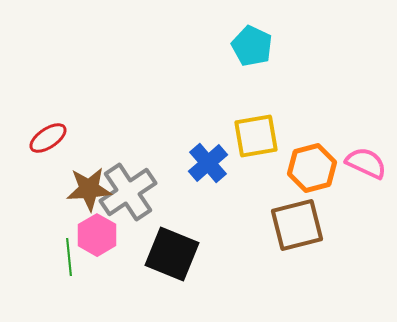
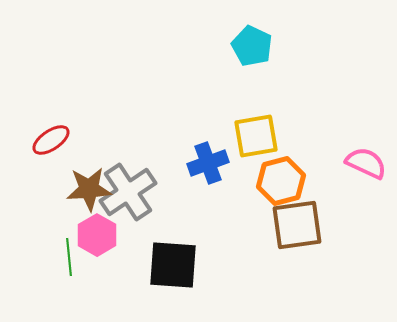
red ellipse: moved 3 px right, 2 px down
blue cross: rotated 21 degrees clockwise
orange hexagon: moved 31 px left, 13 px down
brown square: rotated 6 degrees clockwise
black square: moved 1 px right, 11 px down; rotated 18 degrees counterclockwise
